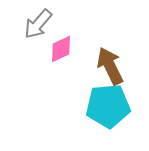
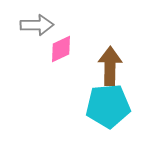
gray arrow: moved 1 px left, 1 px down; rotated 132 degrees counterclockwise
brown arrow: rotated 27 degrees clockwise
